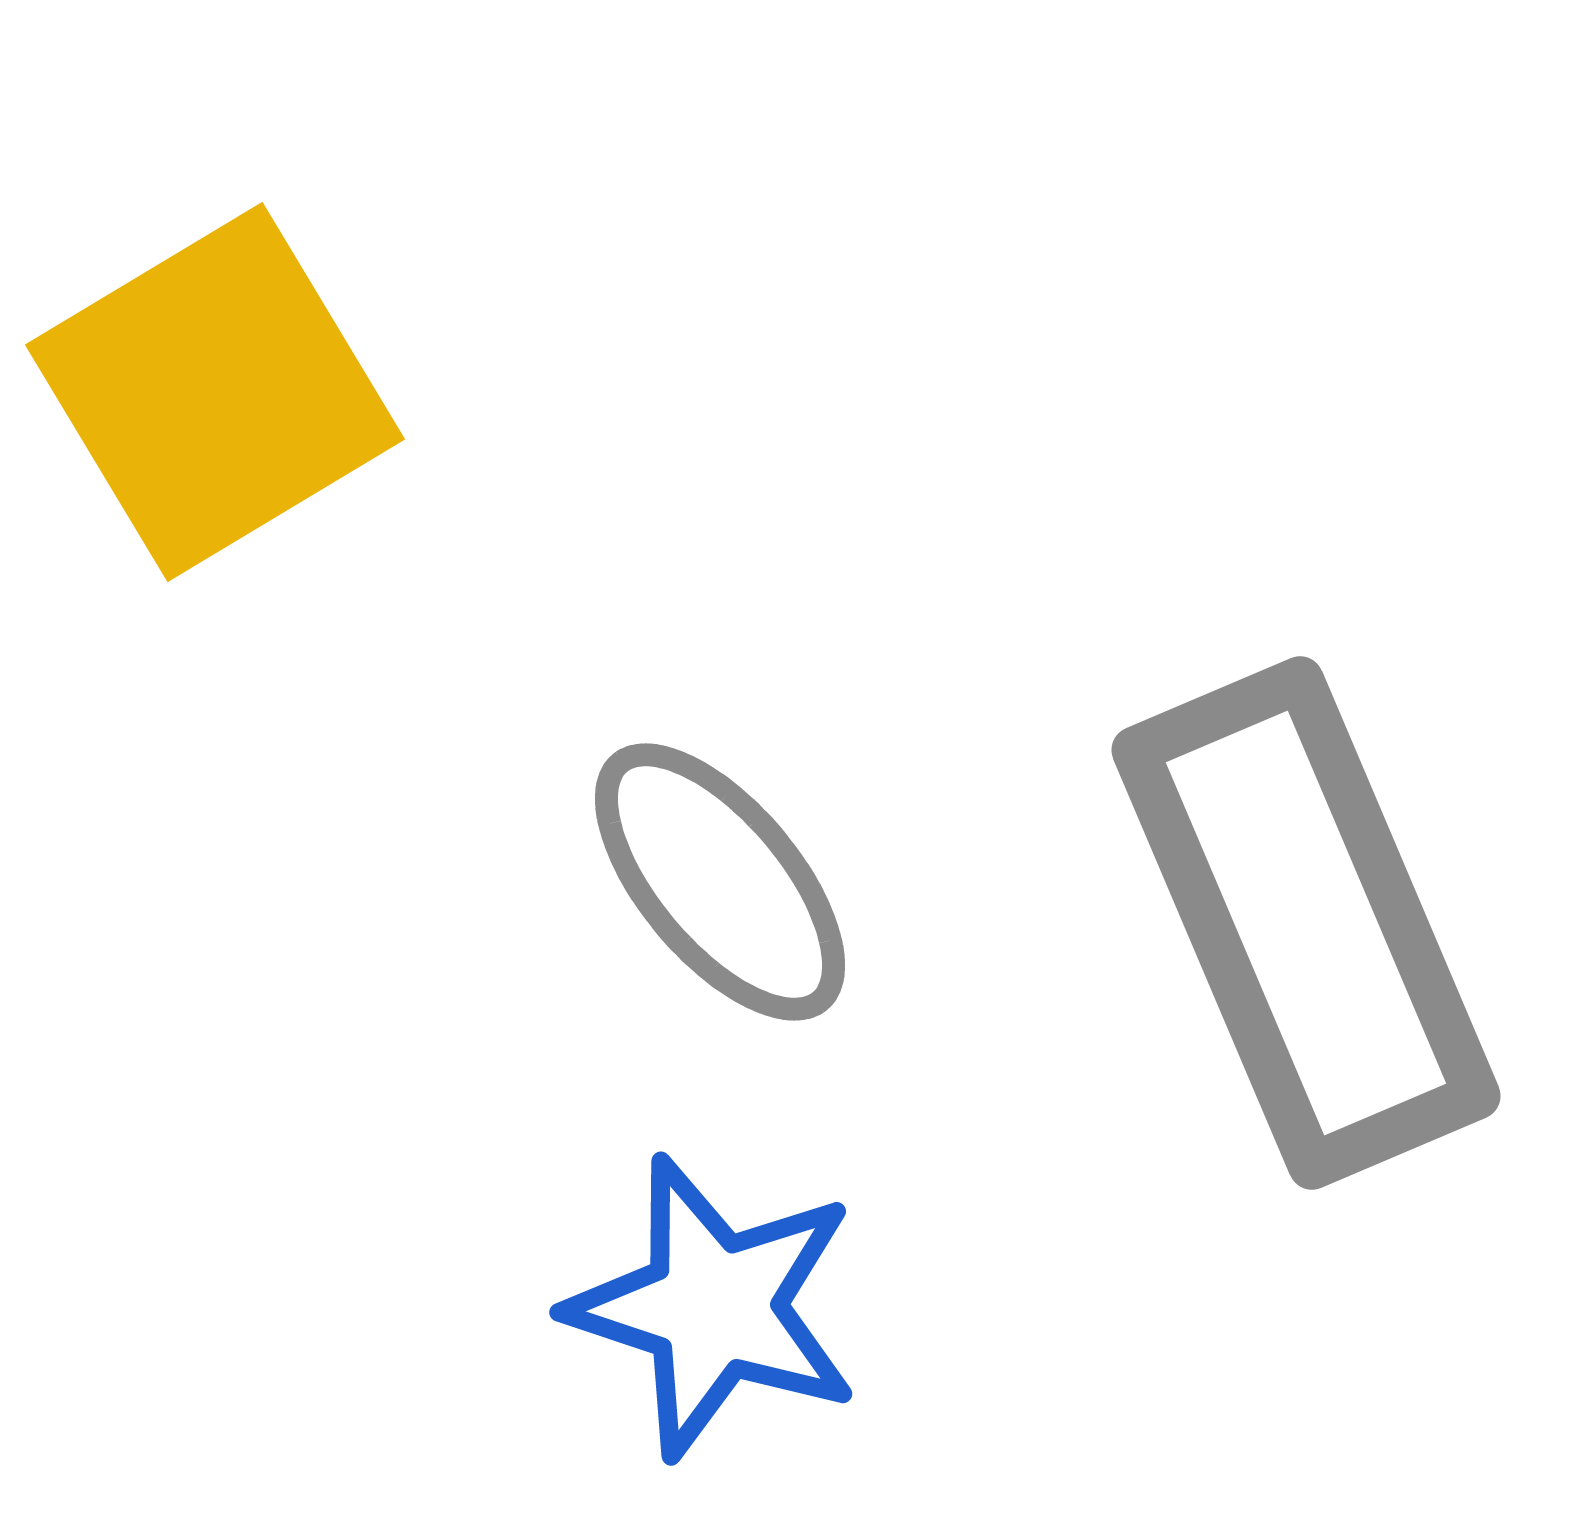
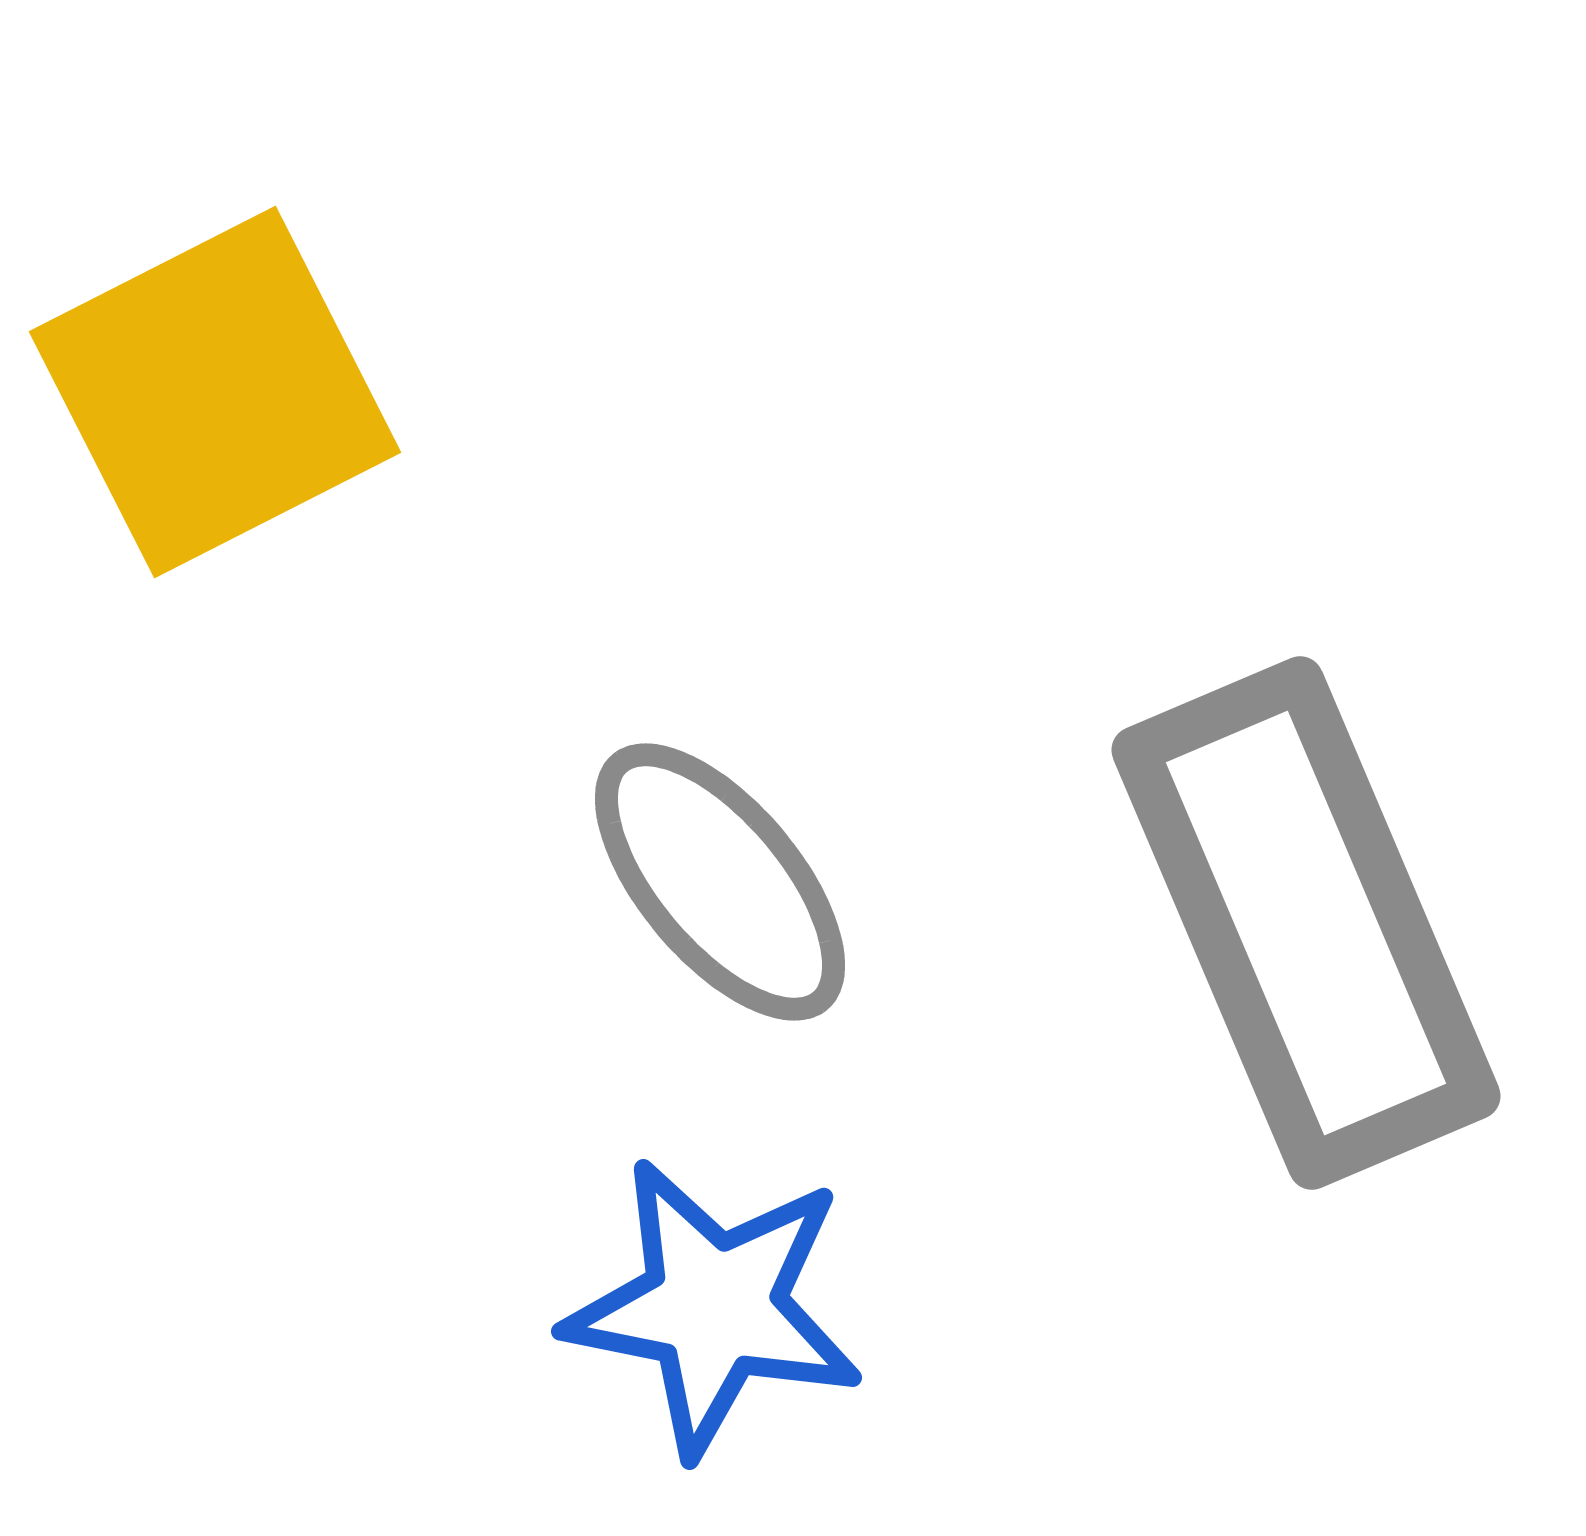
yellow square: rotated 4 degrees clockwise
blue star: rotated 7 degrees counterclockwise
